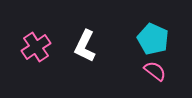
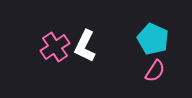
pink cross: moved 19 px right
pink semicircle: rotated 85 degrees clockwise
